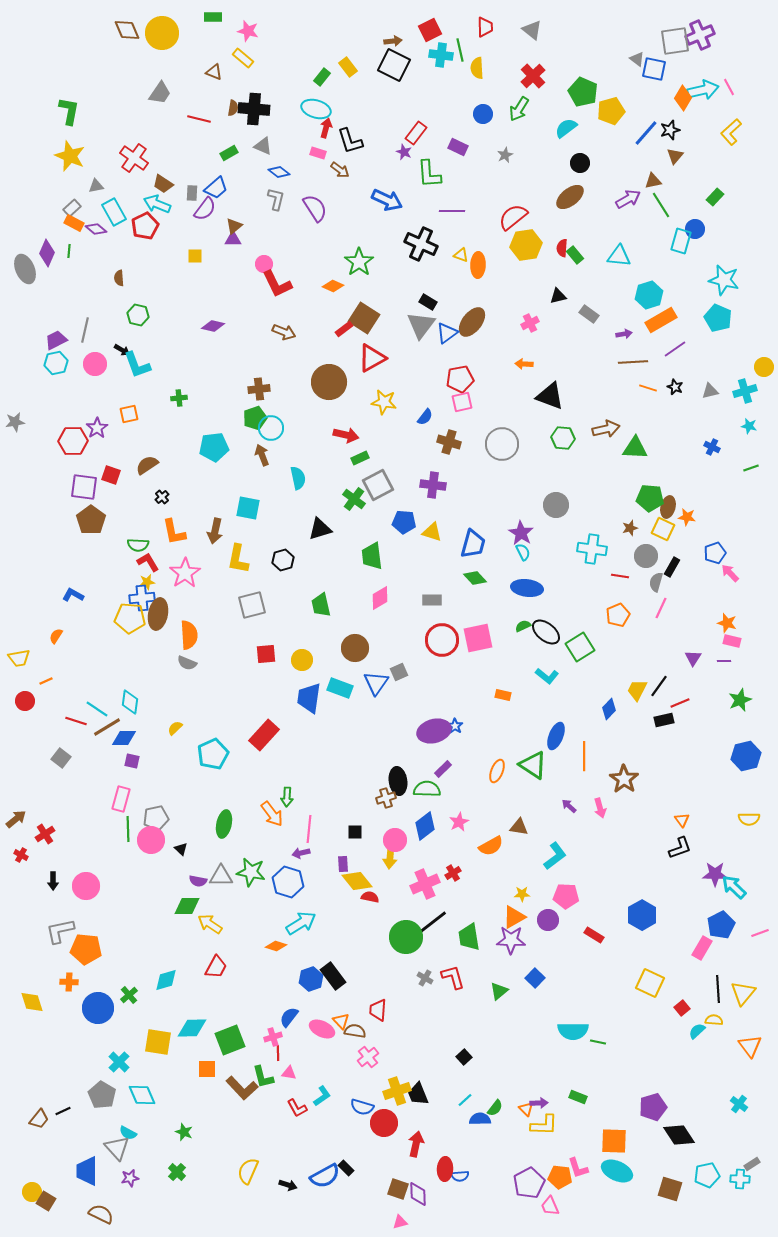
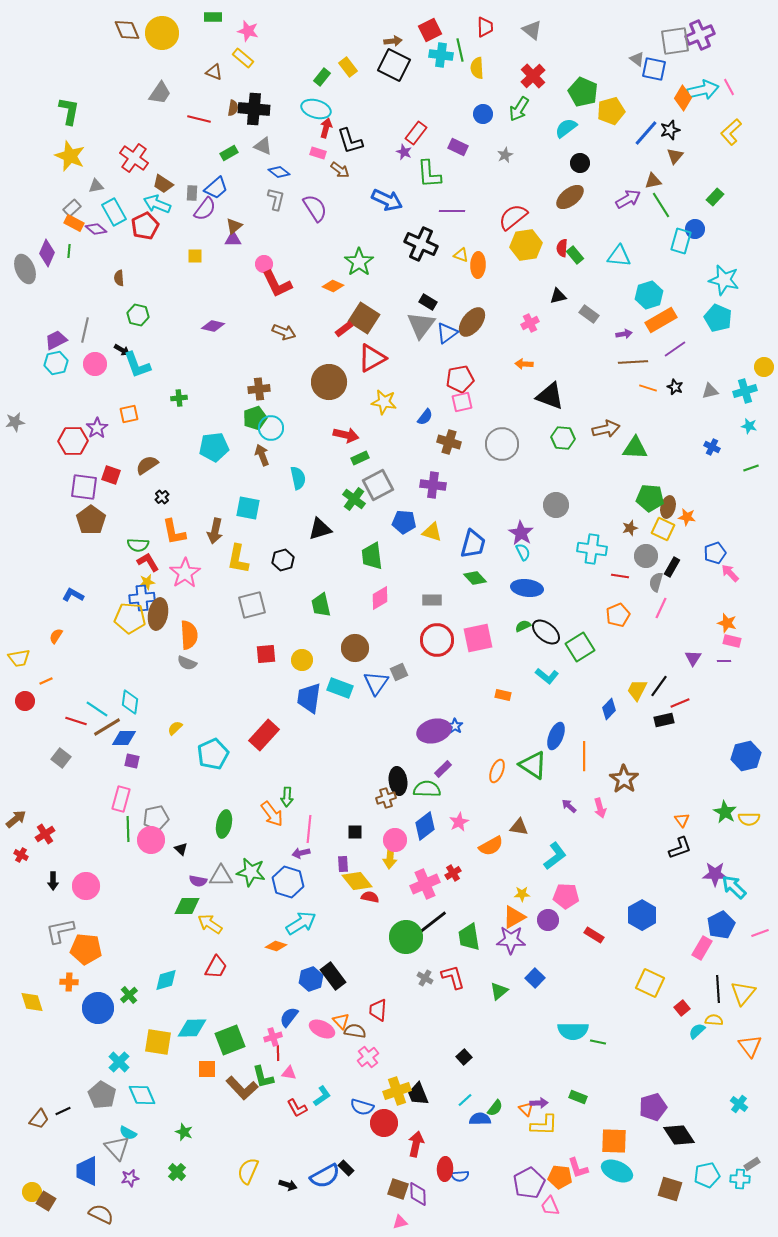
red circle at (442, 640): moved 5 px left
green star at (740, 700): moved 15 px left, 112 px down; rotated 20 degrees counterclockwise
